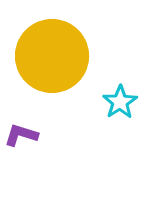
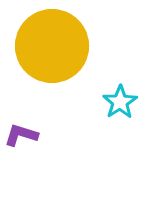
yellow circle: moved 10 px up
